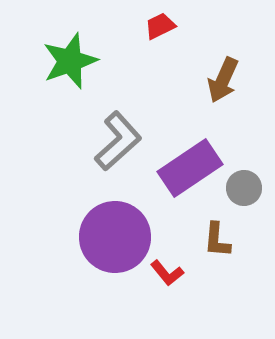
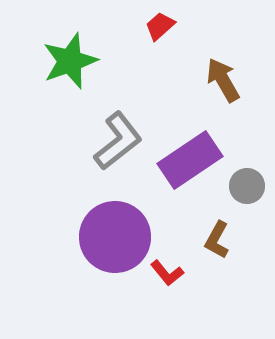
red trapezoid: rotated 16 degrees counterclockwise
brown arrow: rotated 126 degrees clockwise
gray L-shape: rotated 4 degrees clockwise
purple rectangle: moved 8 px up
gray circle: moved 3 px right, 2 px up
brown L-shape: rotated 24 degrees clockwise
